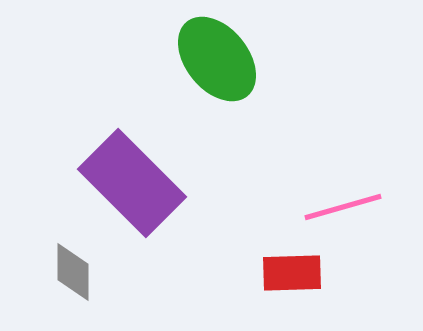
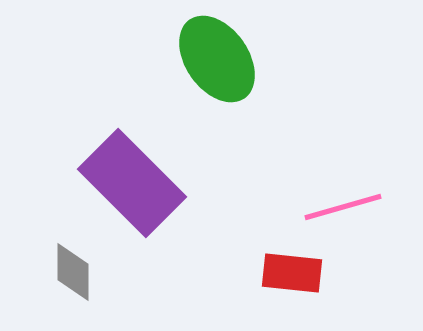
green ellipse: rotated 4 degrees clockwise
red rectangle: rotated 8 degrees clockwise
